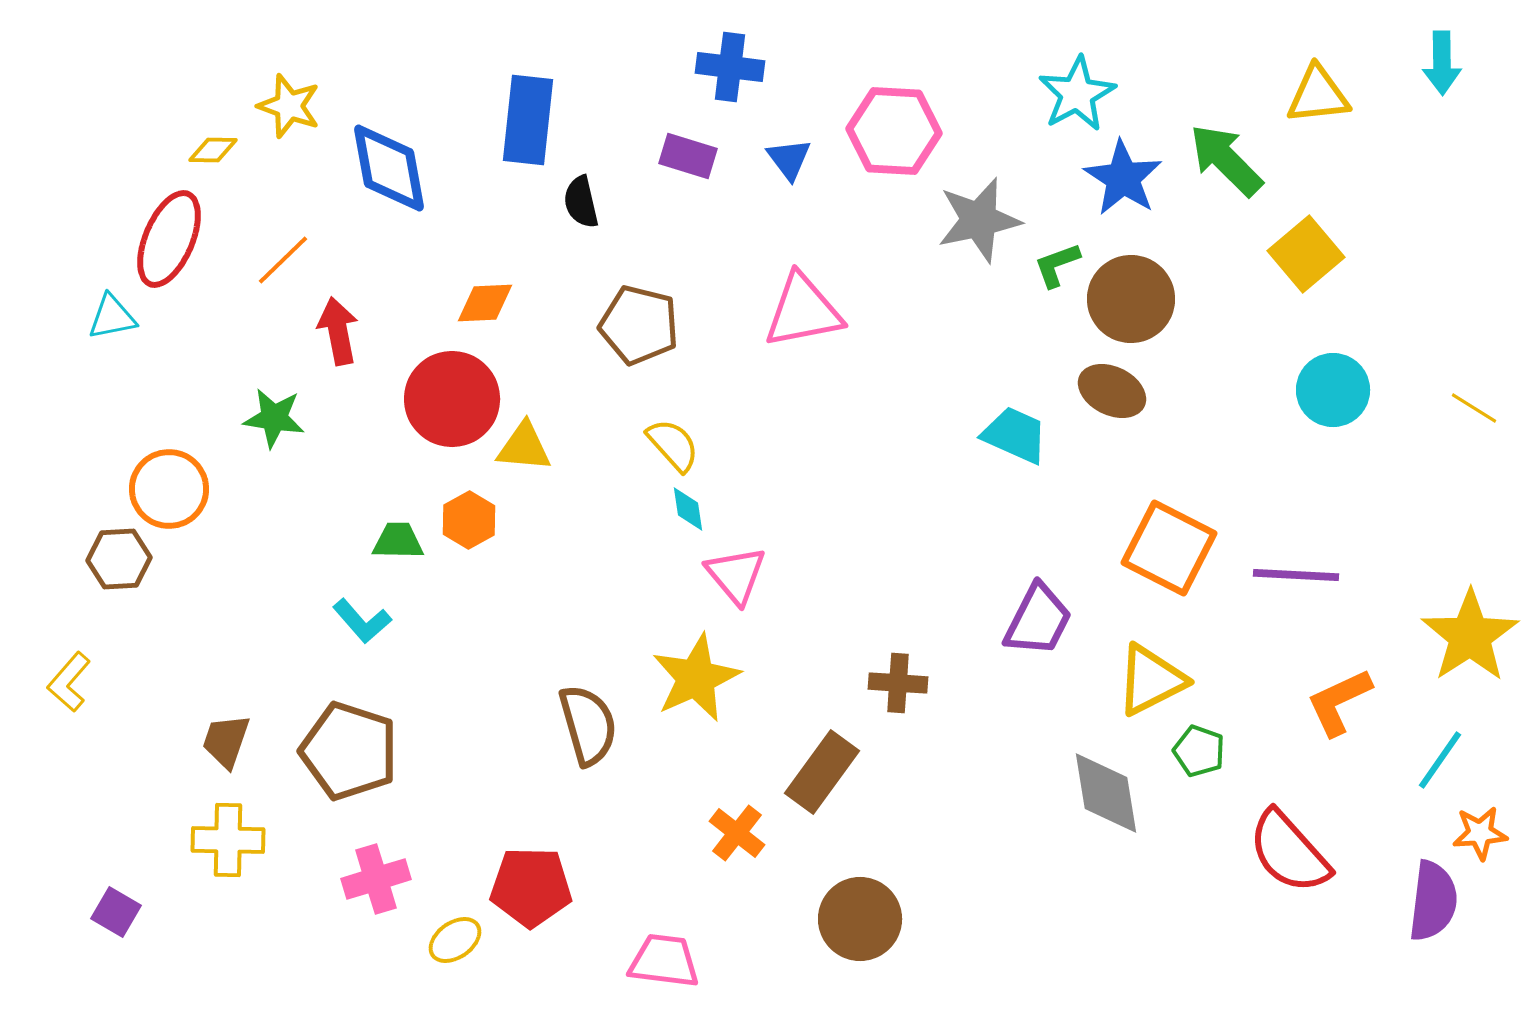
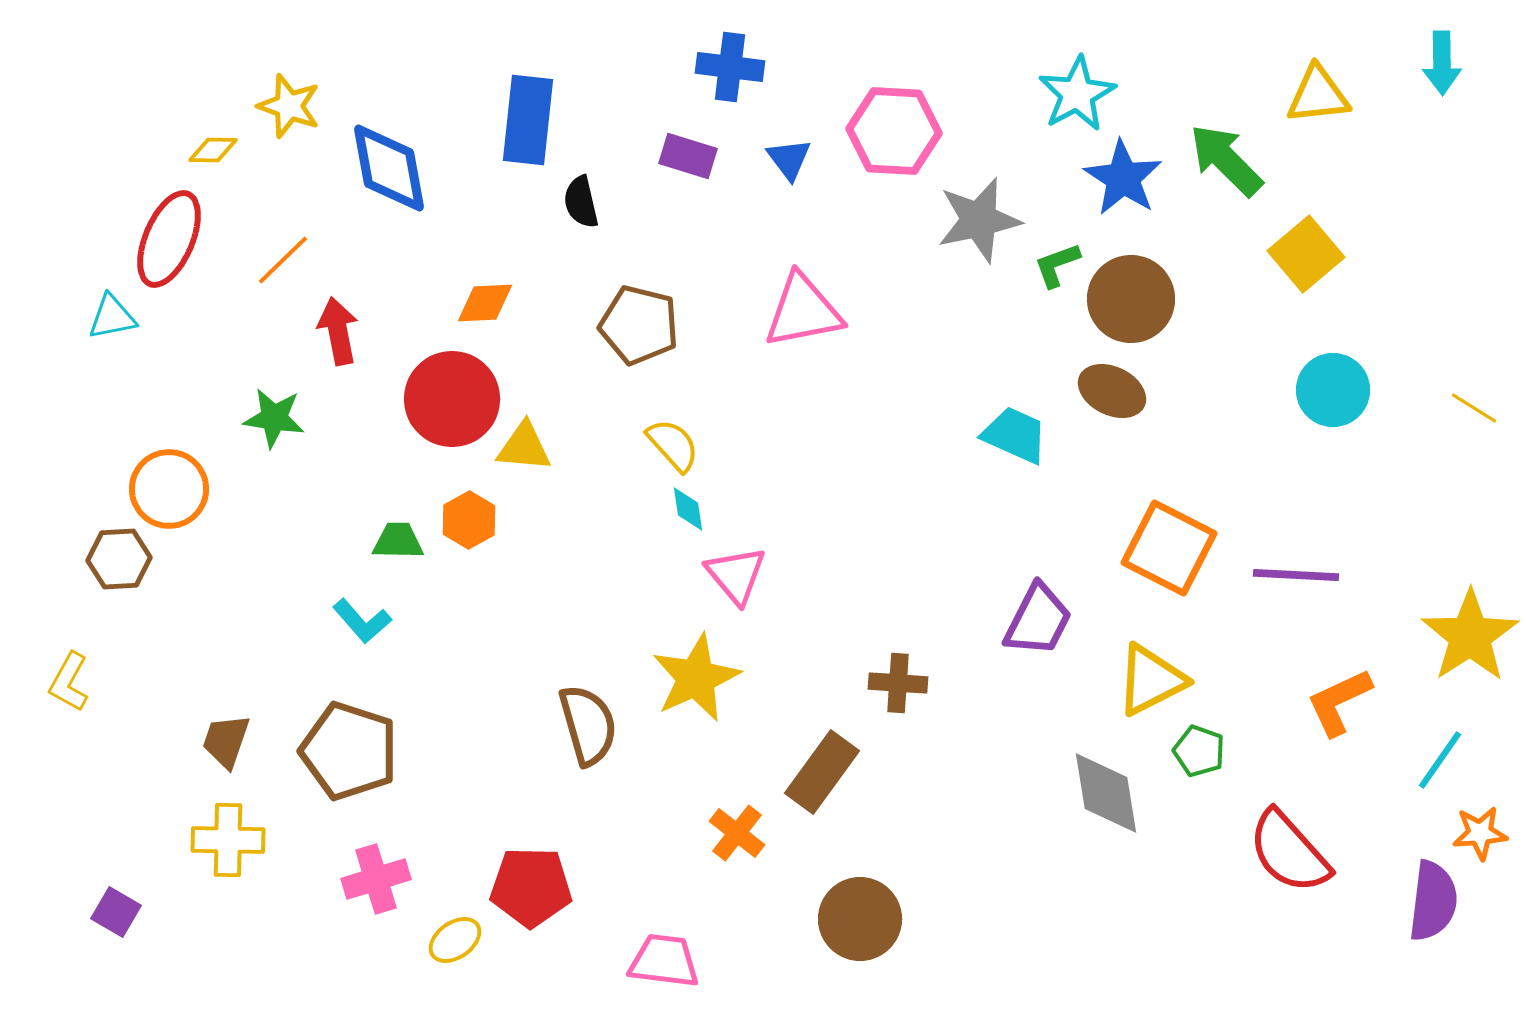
yellow L-shape at (69, 682): rotated 12 degrees counterclockwise
